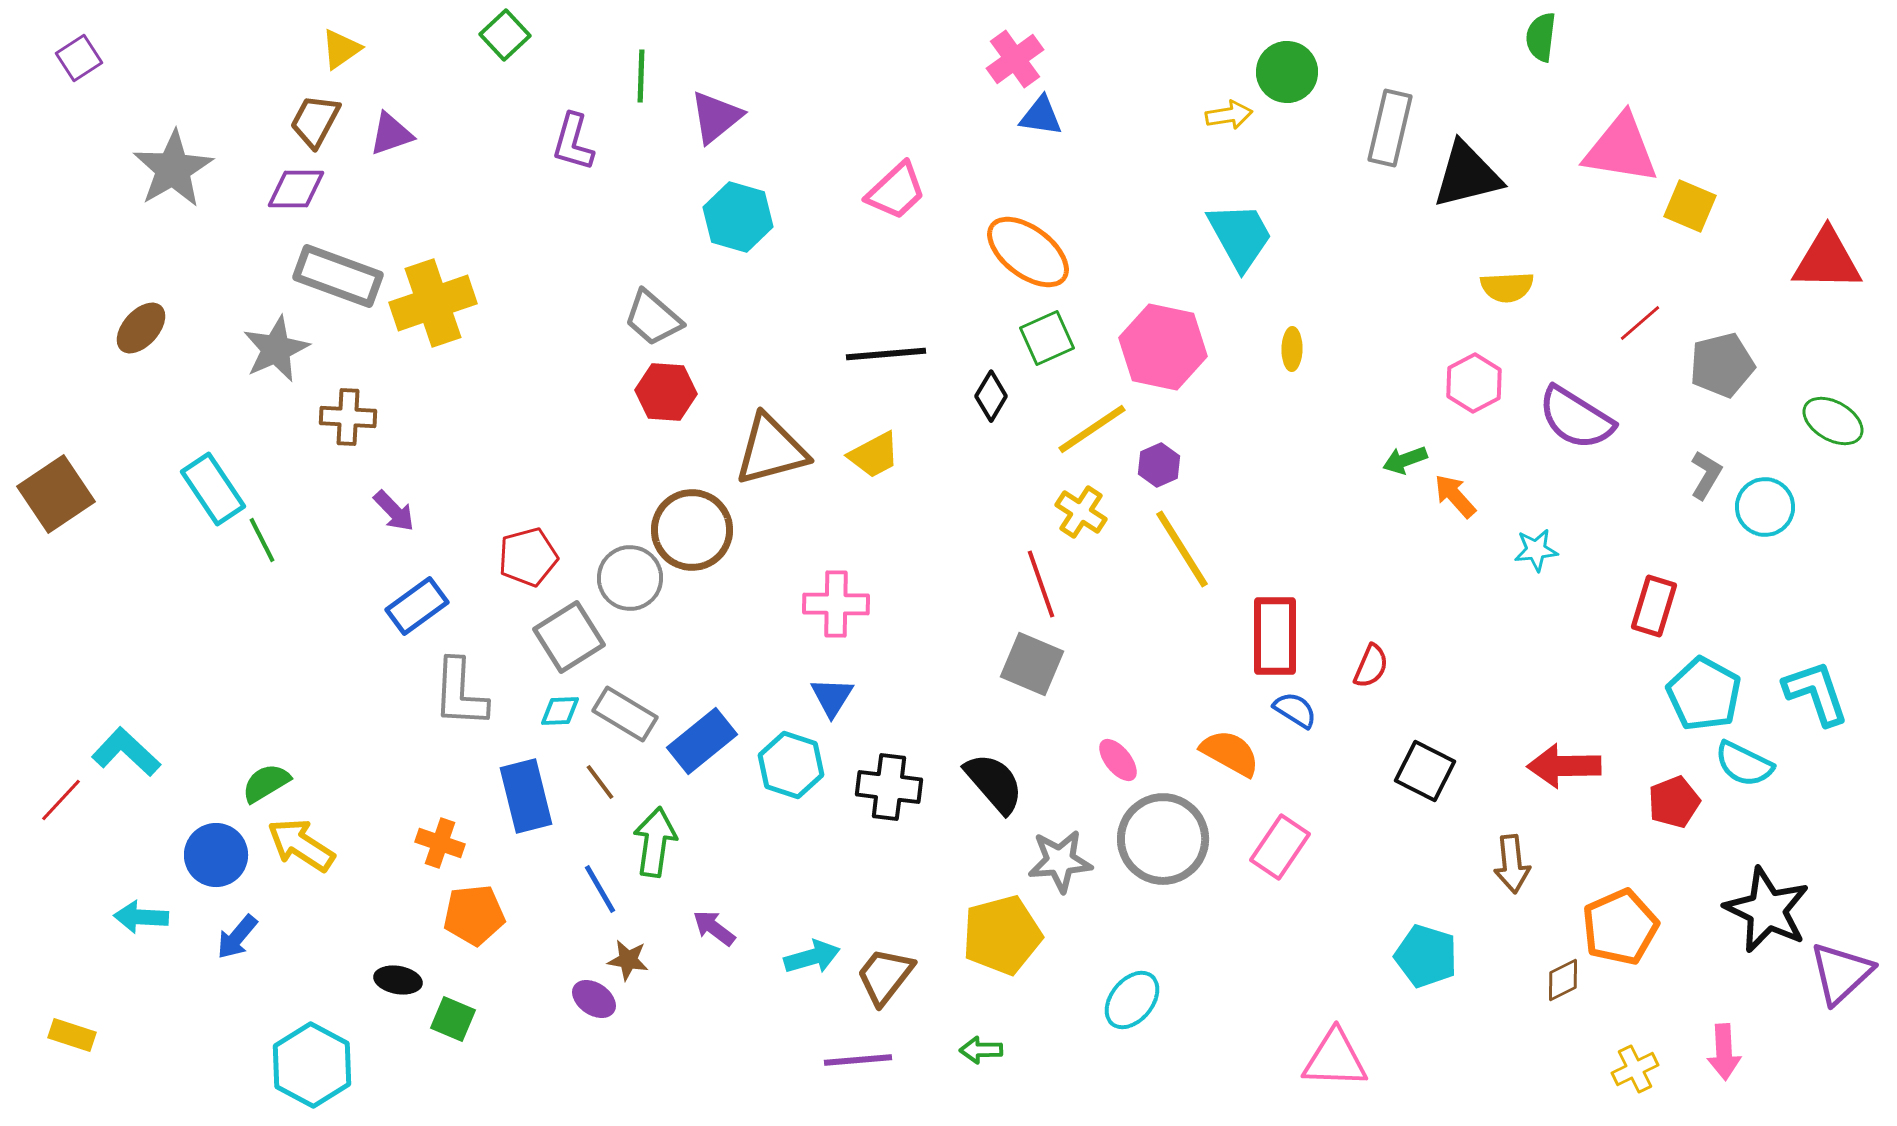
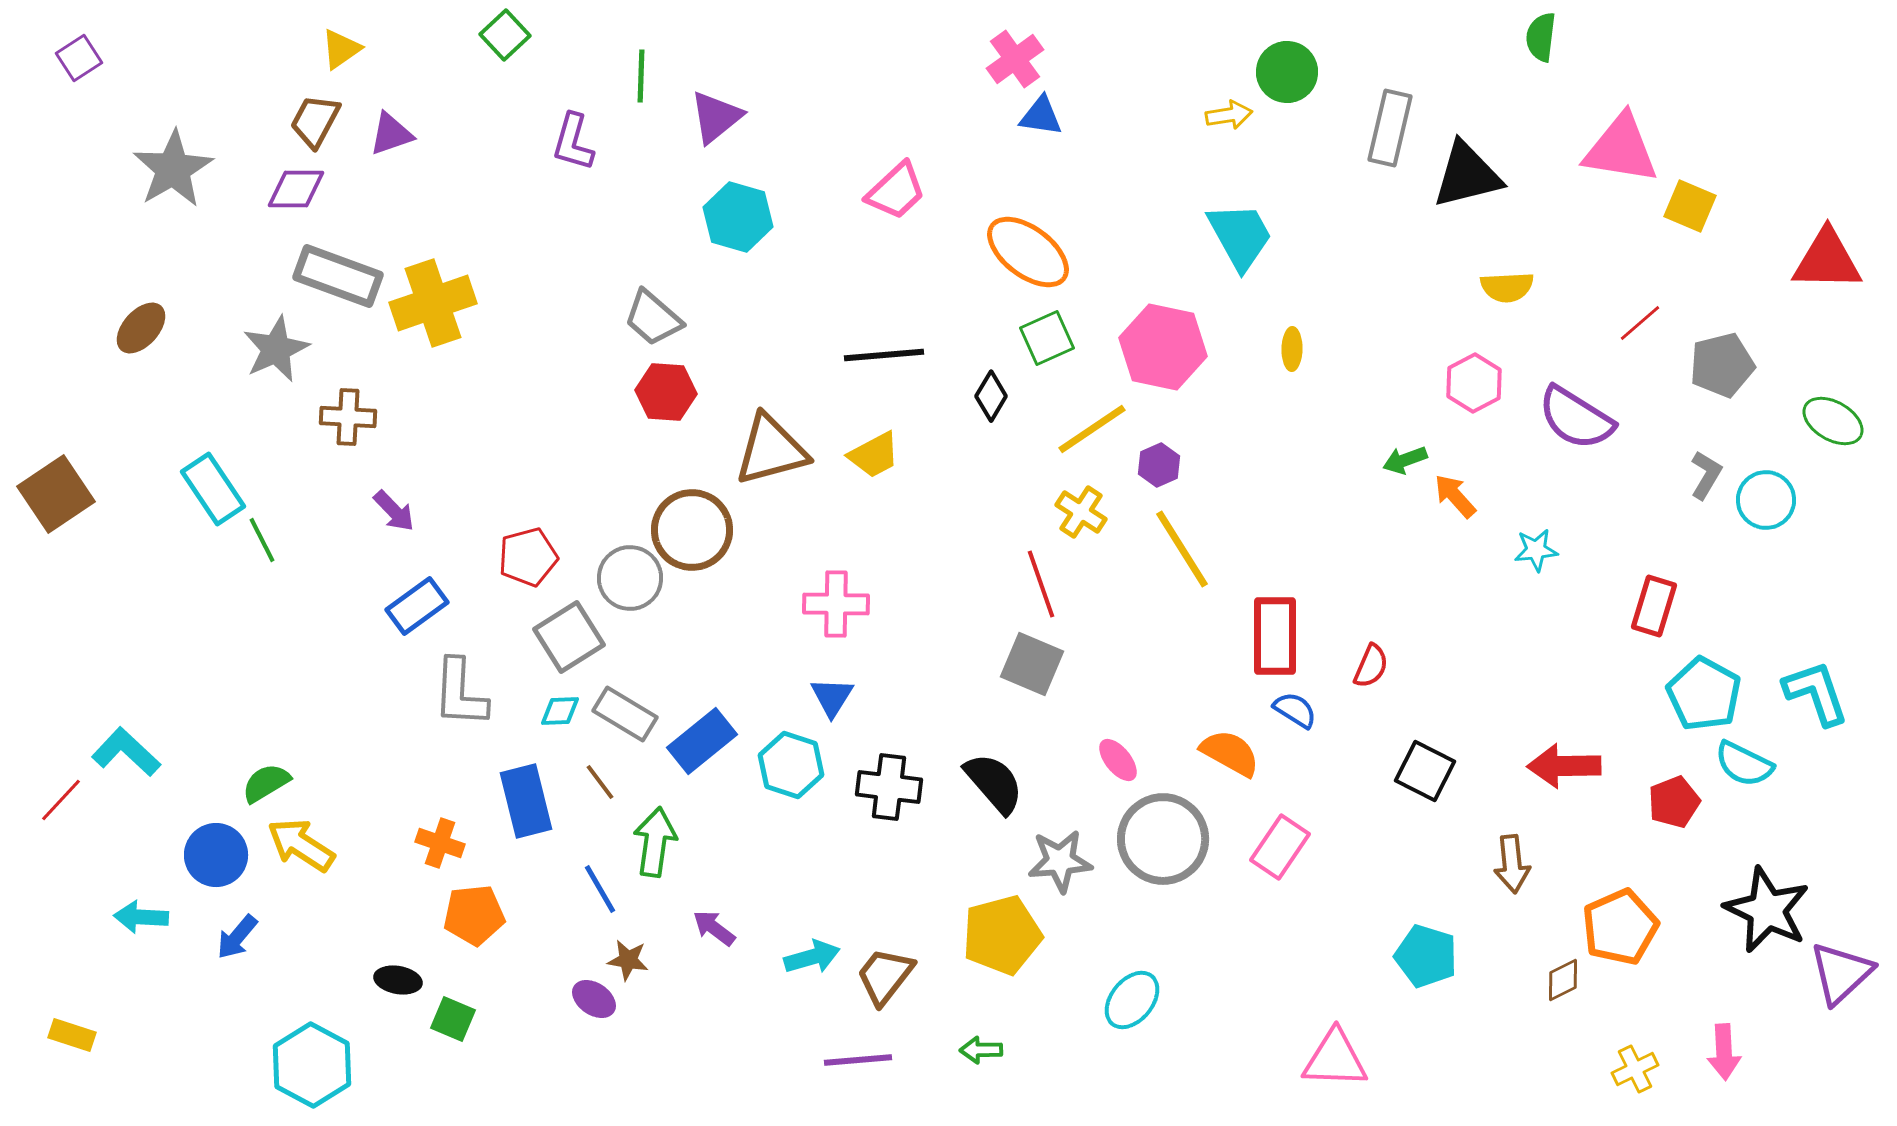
black line at (886, 354): moved 2 px left, 1 px down
cyan circle at (1765, 507): moved 1 px right, 7 px up
blue rectangle at (526, 796): moved 5 px down
